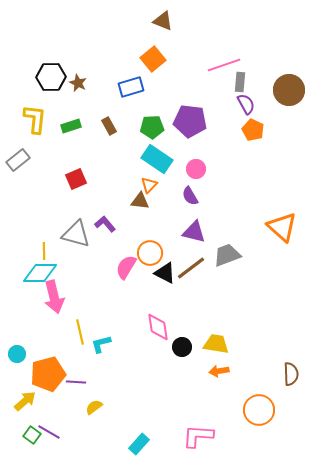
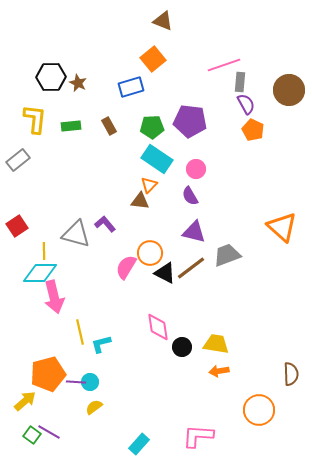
green rectangle at (71, 126): rotated 12 degrees clockwise
red square at (76, 179): moved 59 px left, 47 px down; rotated 10 degrees counterclockwise
cyan circle at (17, 354): moved 73 px right, 28 px down
